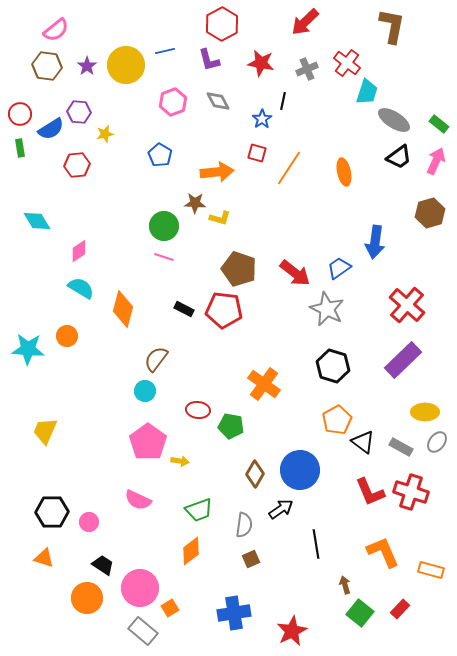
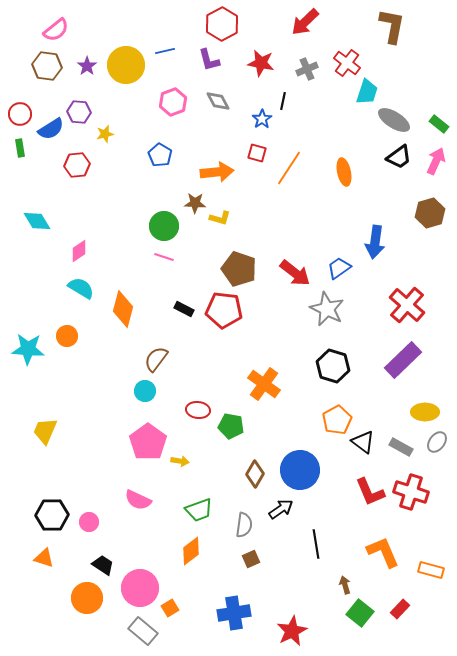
black hexagon at (52, 512): moved 3 px down
